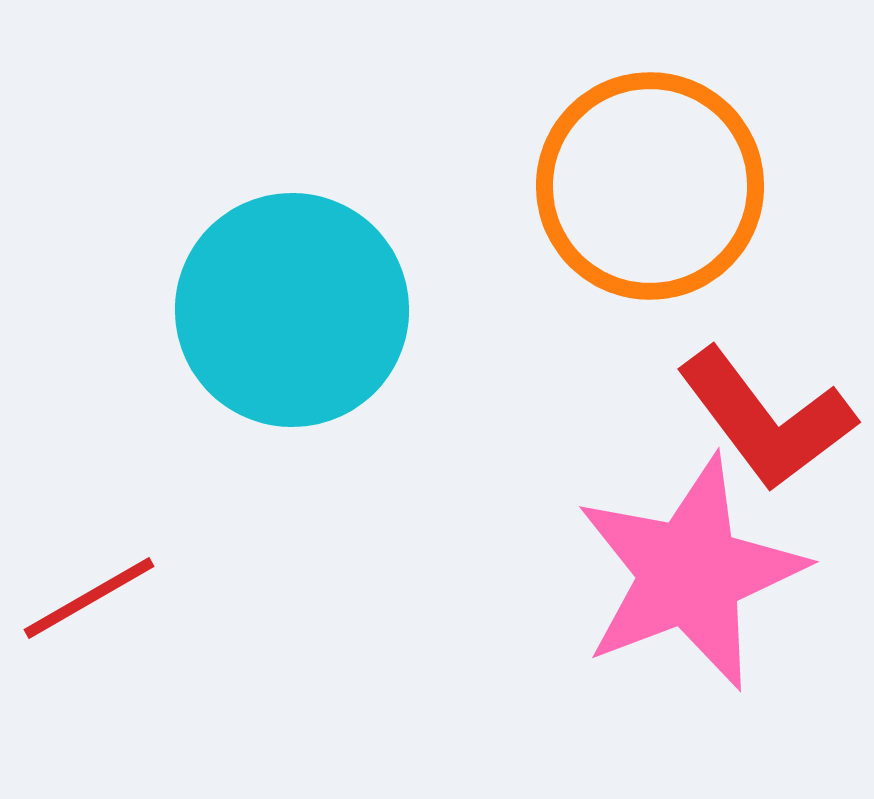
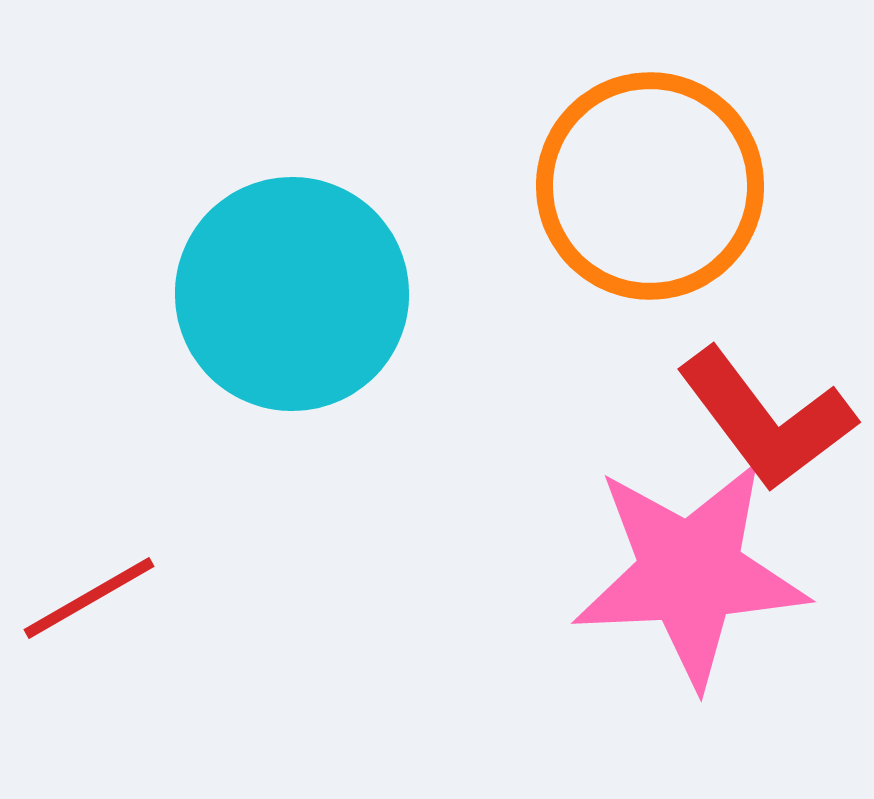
cyan circle: moved 16 px up
pink star: rotated 18 degrees clockwise
